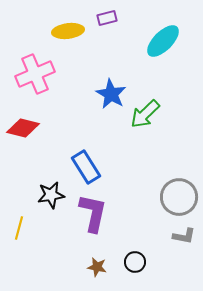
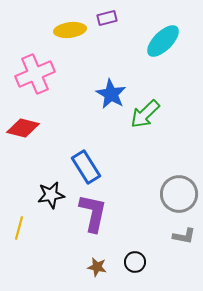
yellow ellipse: moved 2 px right, 1 px up
gray circle: moved 3 px up
